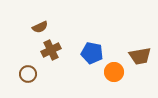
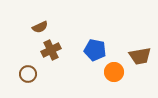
blue pentagon: moved 3 px right, 3 px up
